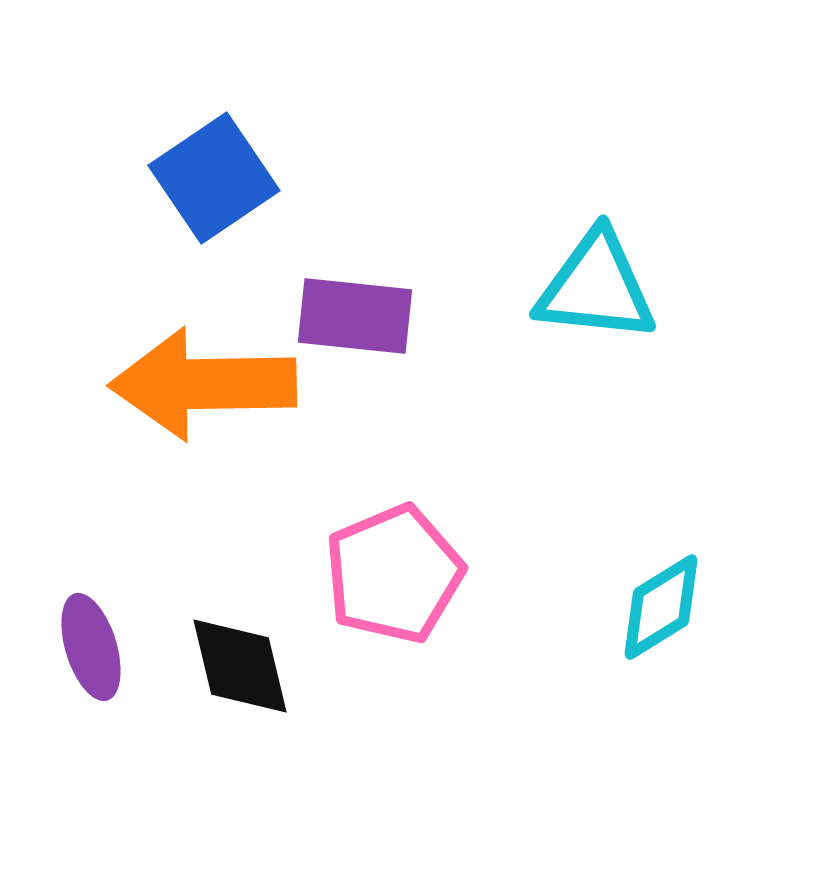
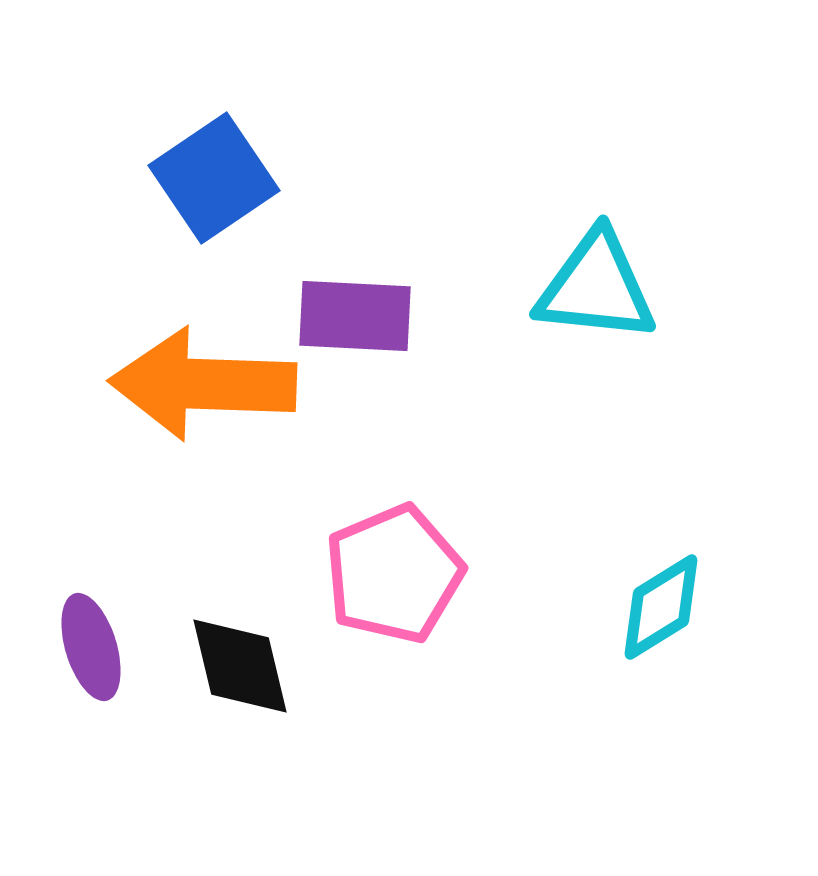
purple rectangle: rotated 3 degrees counterclockwise
orange arrow: rotated 3 degrees clockwise
